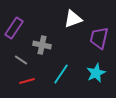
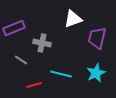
purple rectangle: rotated 35 degrees clockwise
purple trapezoid: moved 2 px left
gray cross: moved 2 px up
cyan line: rotated 70 degrees clockwise
red line: moved 7 px right, 4 px down
